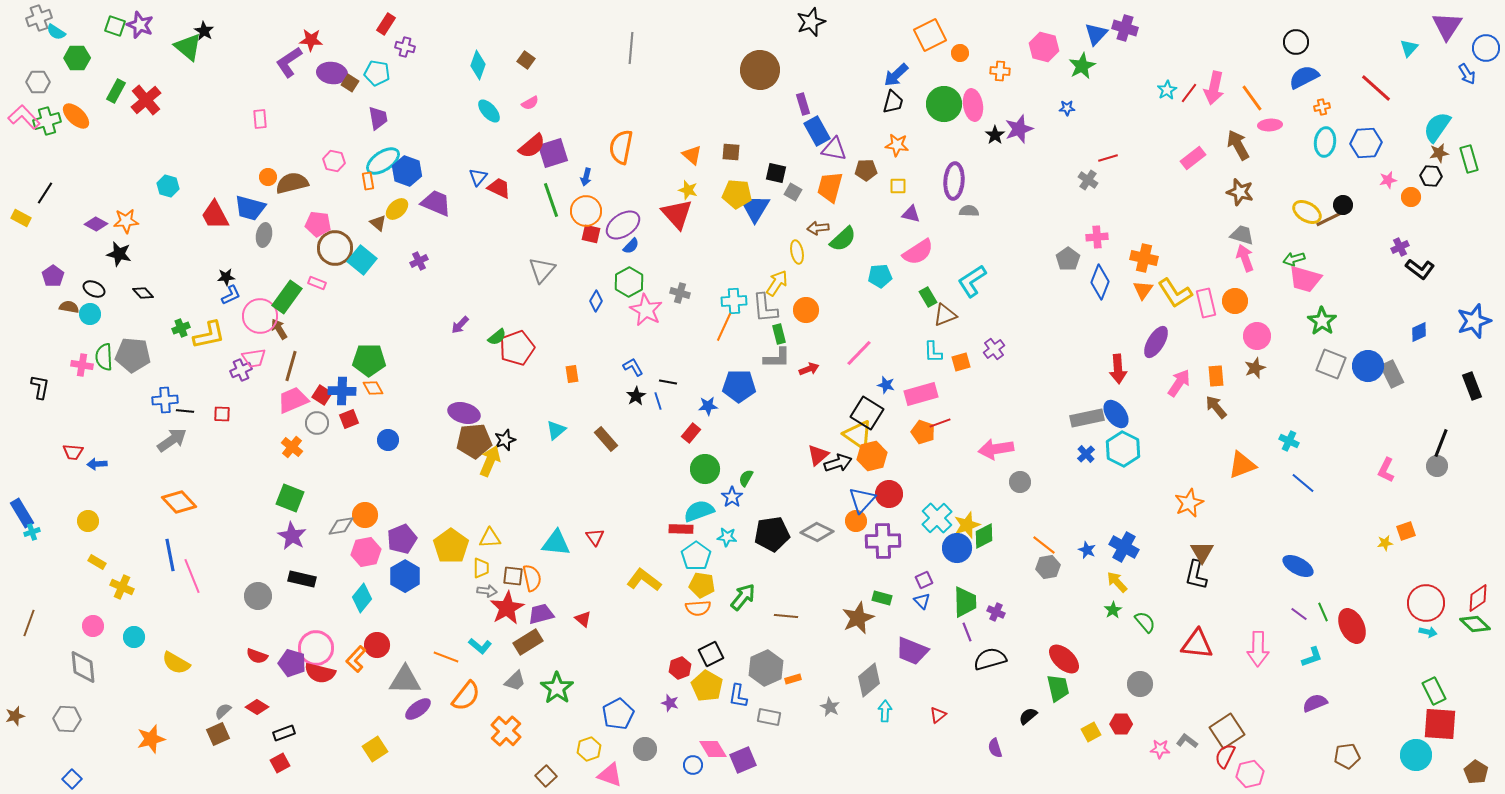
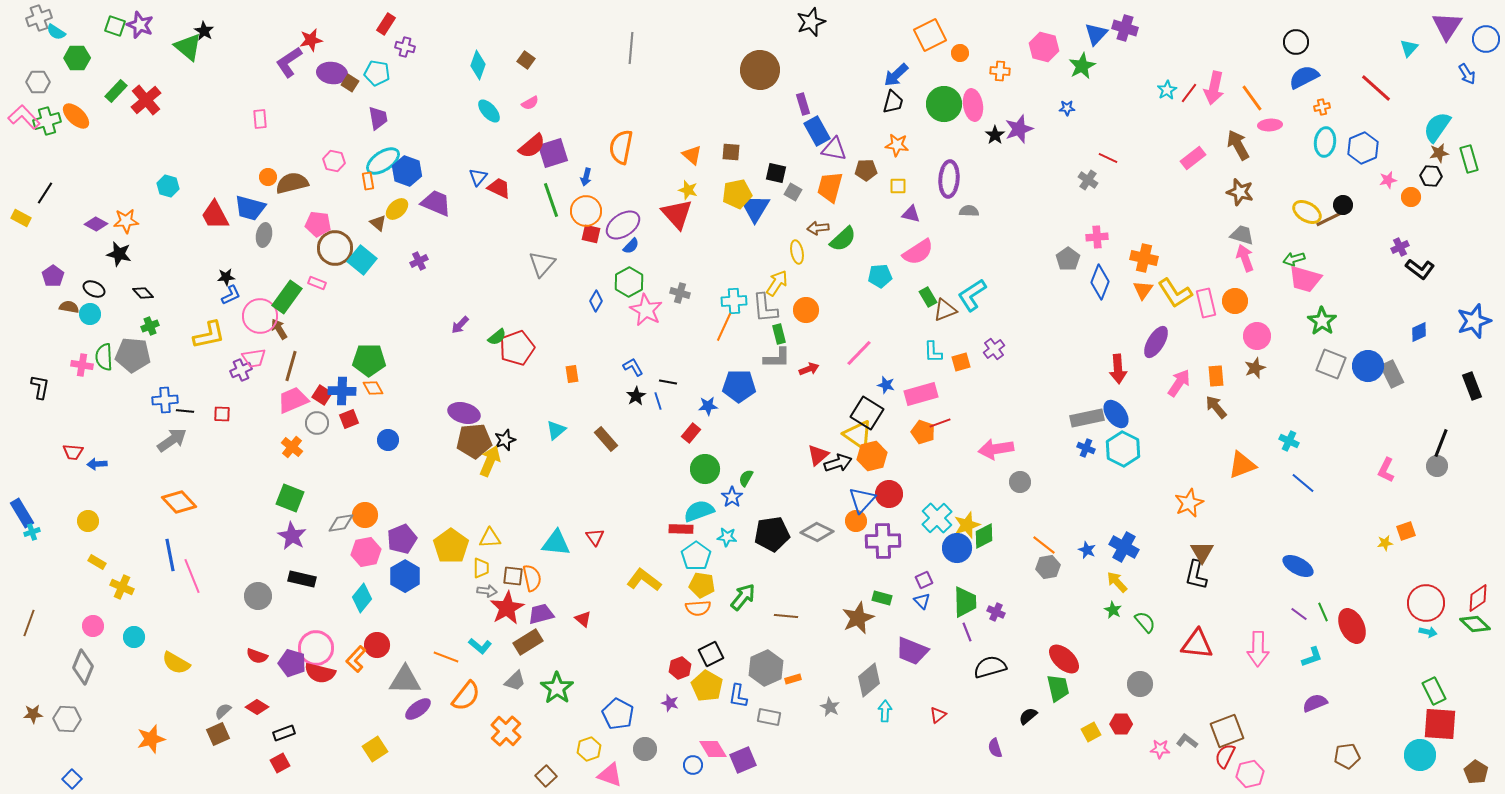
red star at (311, 40): rotated 15 degrees counterclockwise
blue circle at (1486, 48): moved 9 px up
green rectangle at (116, 91): rotated 15 degrees clockwise
blue hexagon at (1366, 143): moved 3 px left, 5 px down; rotated 20 degrees counterclockwise
red line at (1108, 158): rotated 42 degrees clockwise
purple ellipse at (954, 181): moved 5 px left, 2 px up
yellow pentagon at (737, 194): rotated 16 degrees counterclockwise
gray triangle at (542, 270): moved 6 px up
cyan L-shape at (972, 281): moved 14 px down
brown triangle at (945, 315): moved 5 px up
green cross at (181, 328): moved 31 px left, 2 px up
blue cross at (1086, 454): moved 6 px up; rotated 24 degrees counterclockwise
gray diamond at (341, 526): moved 3 px up
green star at (1113, 610): rotated 12 degrees counterclockwise
black semicircle at (990, 659): moved 8 px down
gray diamond at (83, 667): rotated 28 degrees clockwise
blue pentagon at (618, 714): rotated 16 degrees counterclockwise
brown star at (15, 716): moved 18 px right, 2 px up; rotated 12 degrees clockwise
brown square at (1227, 731): rotated 12 degrees clockwise
cyan circle at (1416, 755): moved 4 px right
